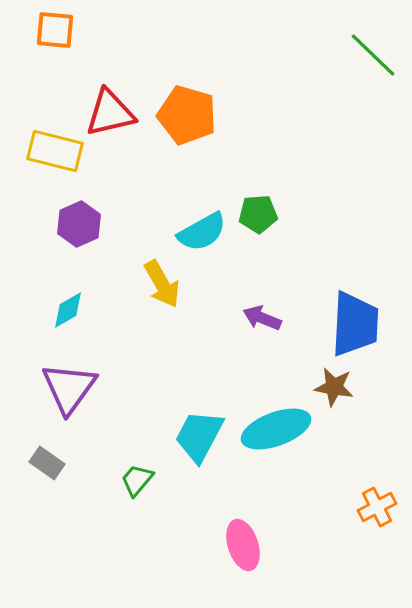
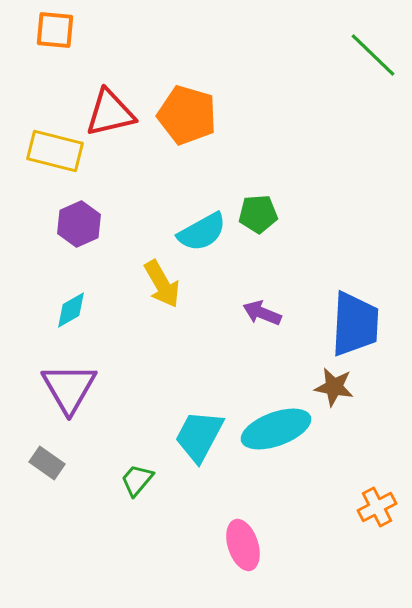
cyan diamond: moved 3 px right
purple arrow: moved 5 px up
purple triangle: rotated 6 degrees counterclockwise
